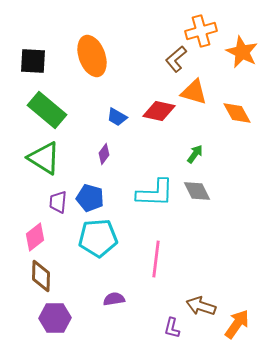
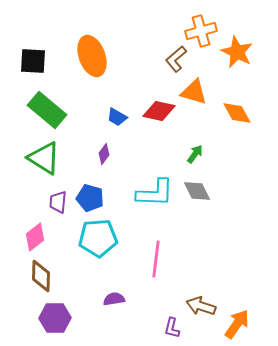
orange star: moved 5 px left
